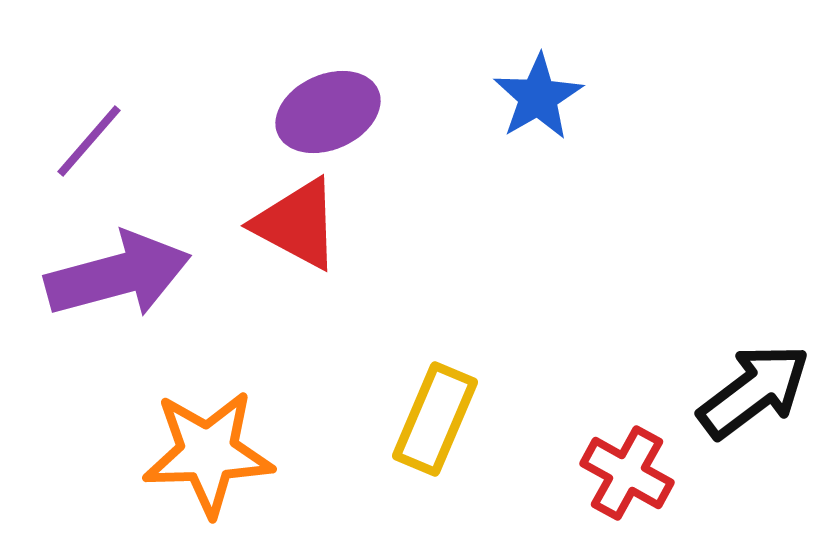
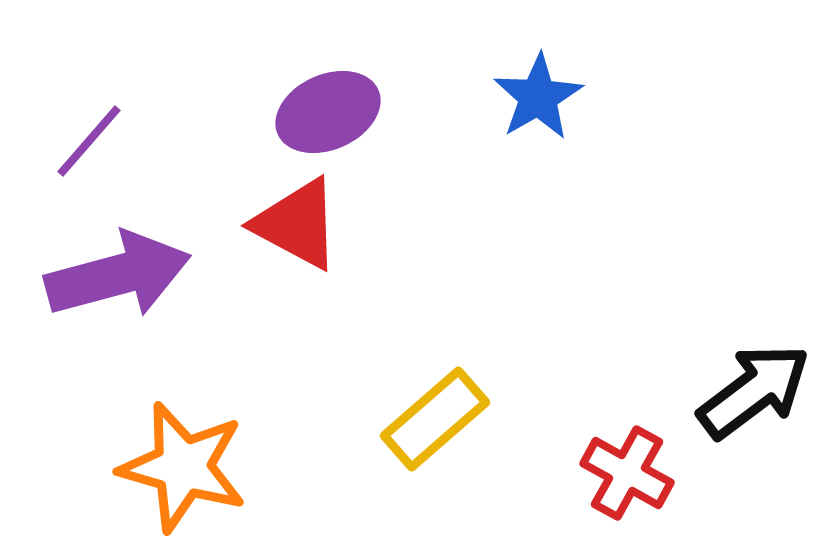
yellow rectangle: rotated 26 degrees clockwise
orange star: moved 25 px left, 14 px down; rotated 18 degrees clockwise
